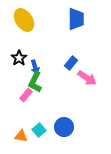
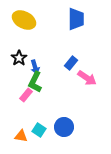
yellow ellipse: rotated 30 degrees counterclockwise
cyan square: rotated 16 degrees counterclockwise
